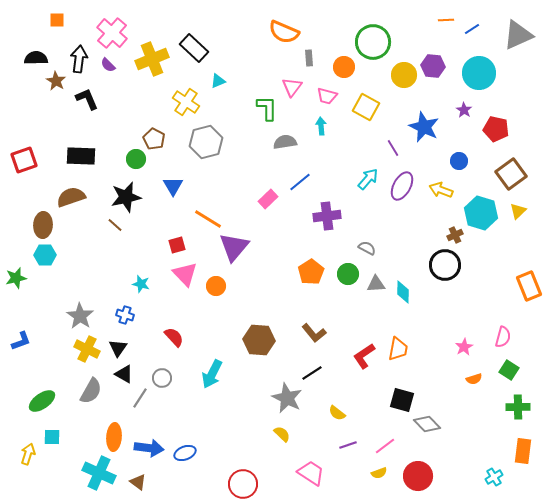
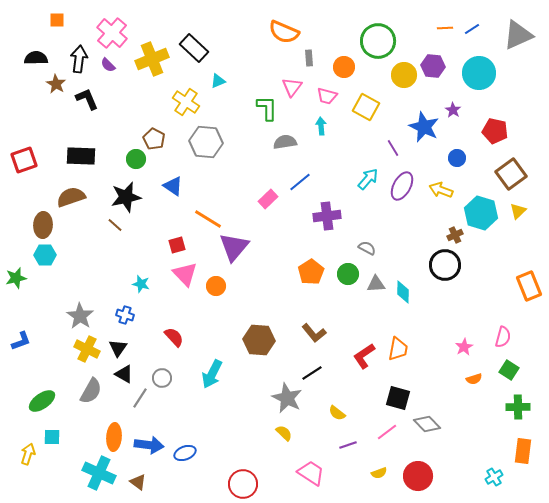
orange line at (446, 20): moved 1 px left, 8 px down
green circle at (373, 42): moved 5 px right, 1 px up
brown star at (56, 81): moved 3 px down
purple star at (464, 110): moved 11 px left
red pentagon at (496, 129): moved 1 px left, 2 px down
gray hexagon at (206, 142): rotated 20 degrees clockwise
blue circle at (459, 161): moved 2 px left, 3 px up
blue triangle at (173, 186): rotated 25 degrees counterclockwise
black square at (402, 400): moved 4 px left, 2 px up
yellow semicircle at (282, 434): moved 2 px right, 1 px up
pink line at (385, 446): moved 2 px right, 14 px up
blue arrow at (149, 448): moved 3 px up
